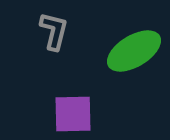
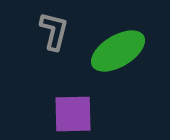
green ellipse: moved 16 px left
